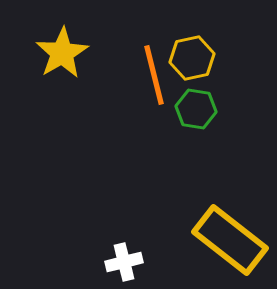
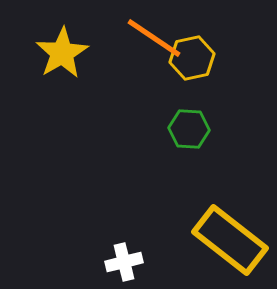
orange line: moved 37 px up; rotated 42 degrees counterclockwise
green hexagon: moved 7 px left, 20 px down; rotated 6 degrees counterclockwise
